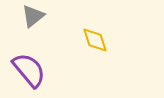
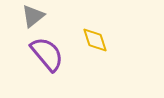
purple semicircle: moved 18 px right, 16 px up
